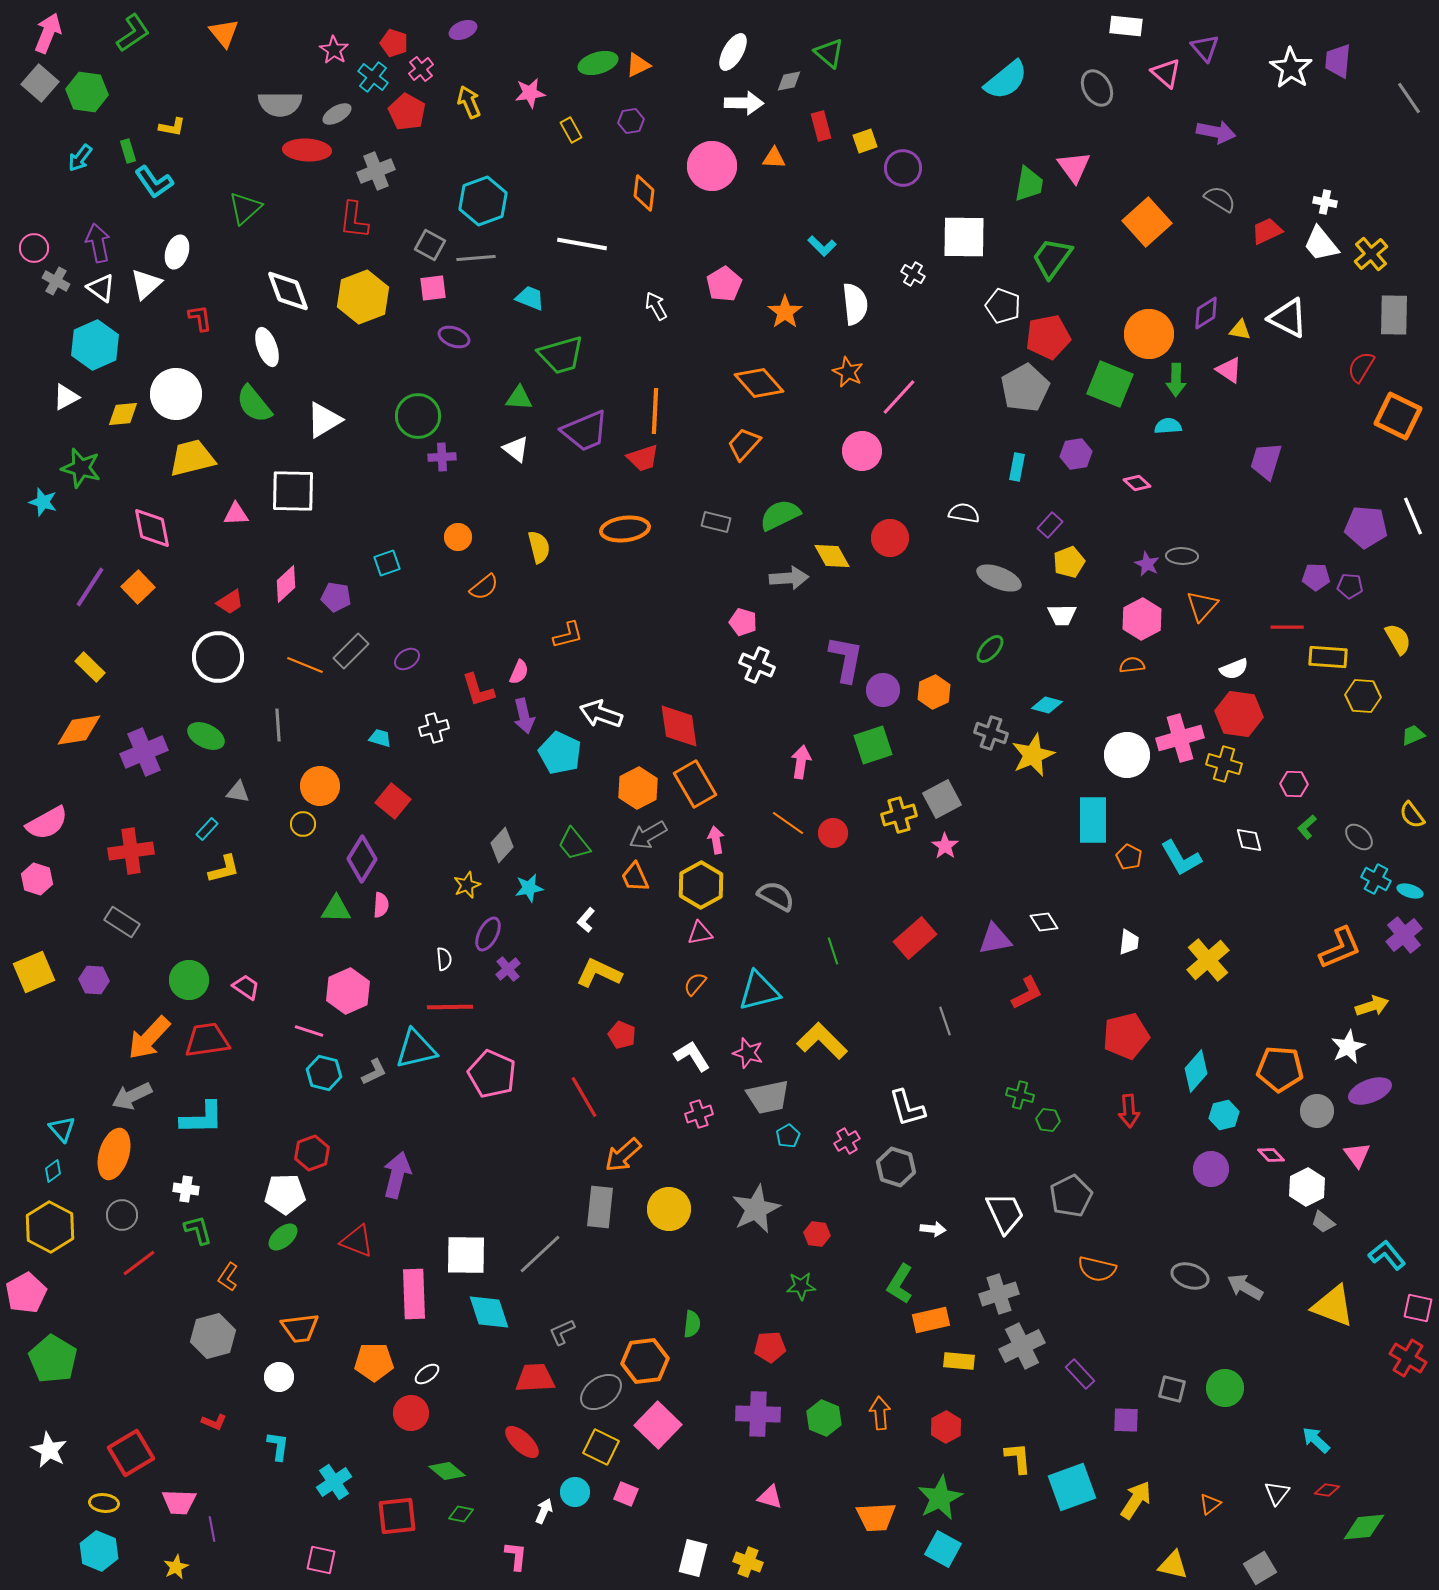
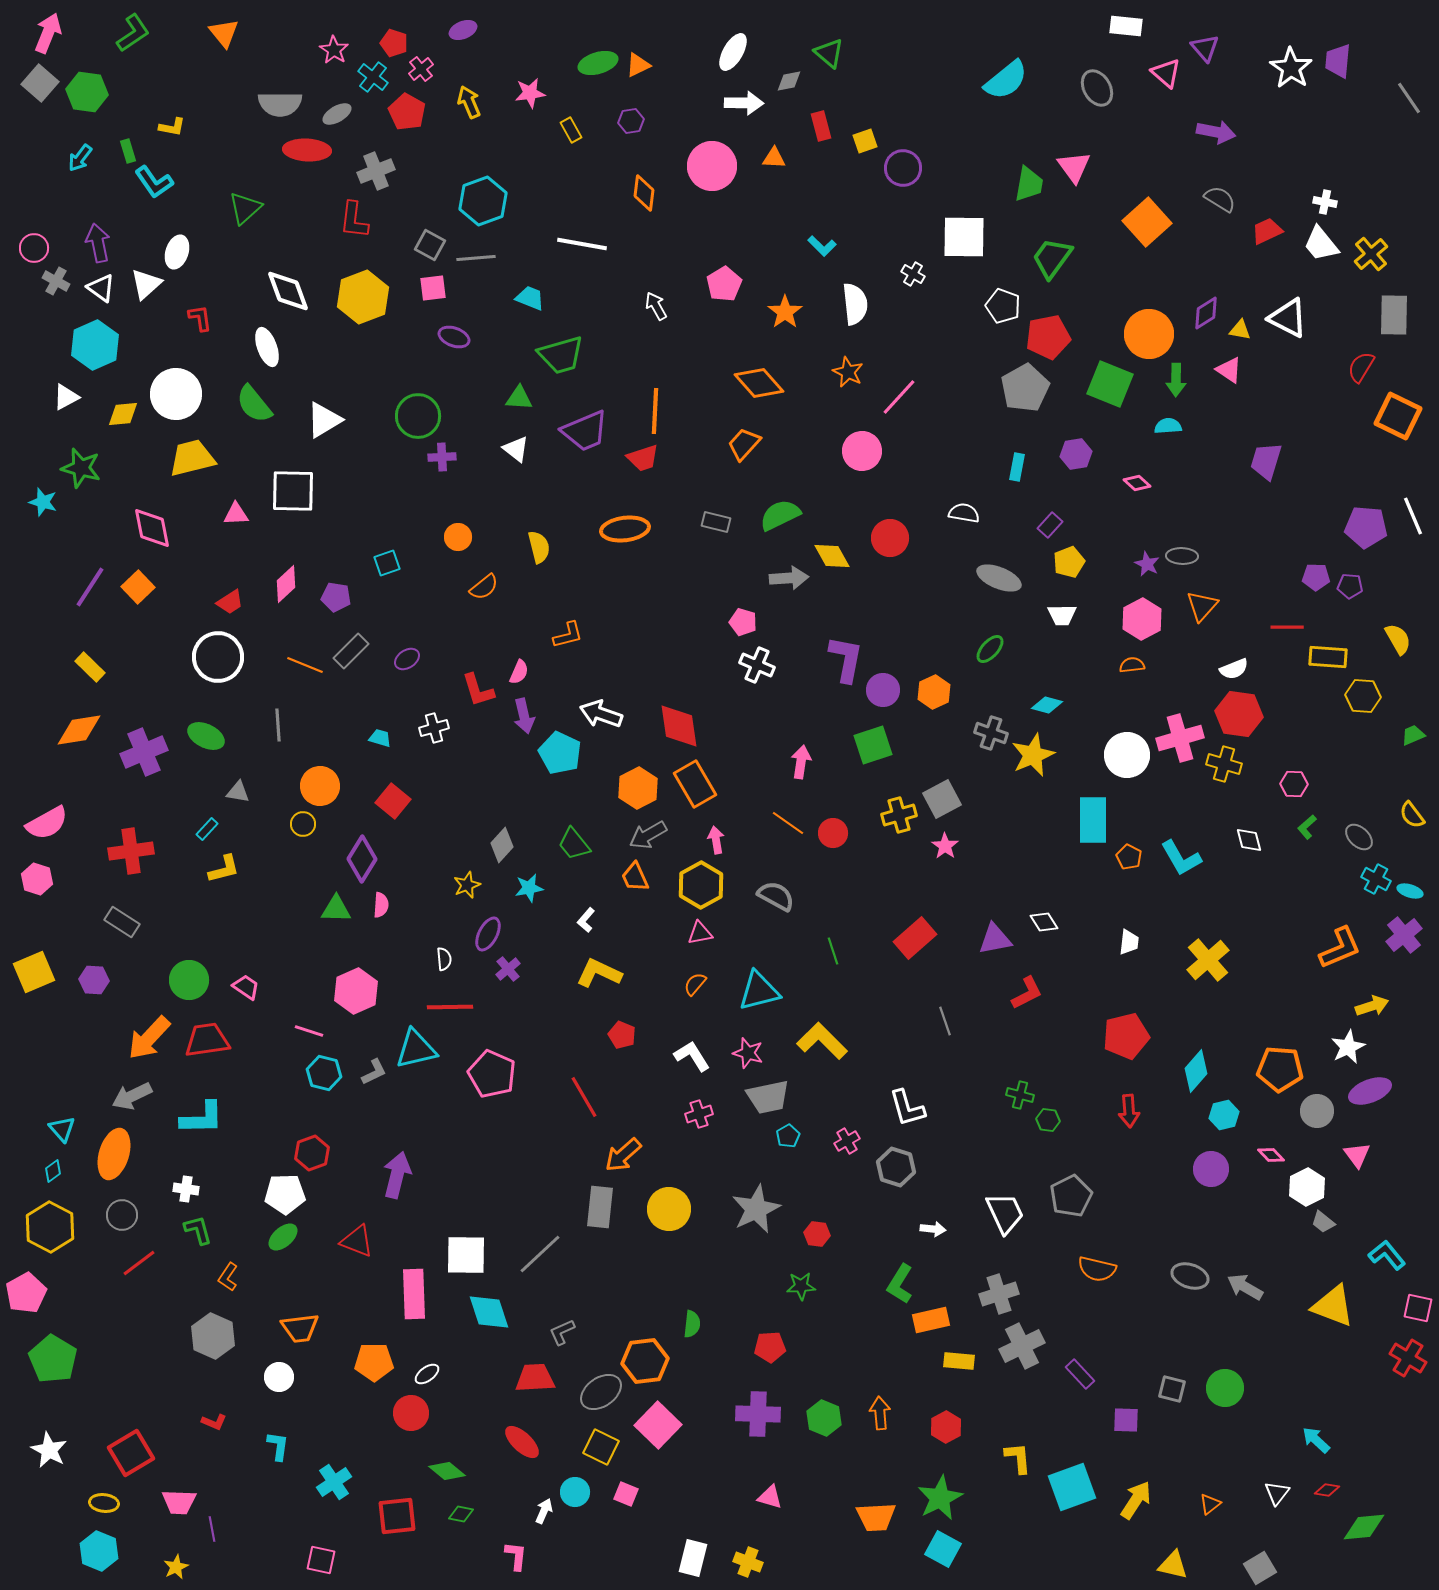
pink hexagon at (348, 991): moved 8 px right
gray hexagon at (213, 1336): rotated 21 degrees counterclockwise
